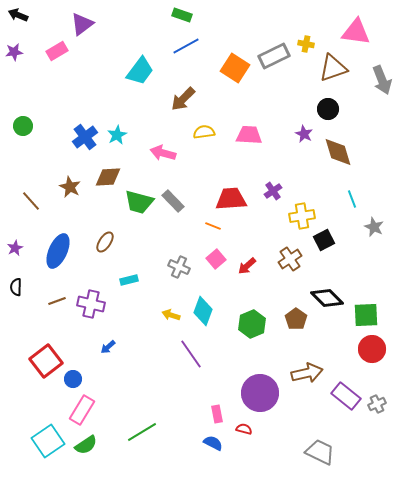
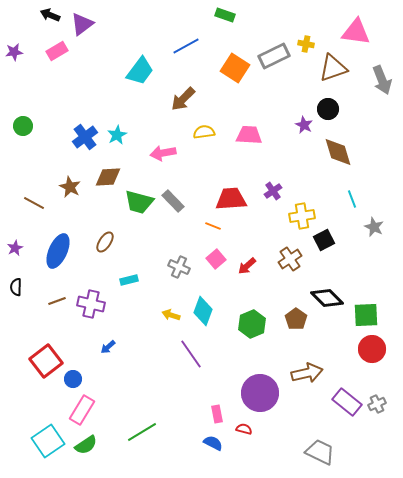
black arrow at (18, 15): moved 32 px right
green rectangle at (182, 15): moved 43 px right
purple star at (304, 134): moved 9 px up
pink arrow at (163, 153): rotated 25 degrees counterclockwise
brown line at (31, 201): moved 3 px right, 2 px down; rotated 20 degrees counterclockwise
purple rectangle at (346, 396): moved 1 px right, 6 px down
